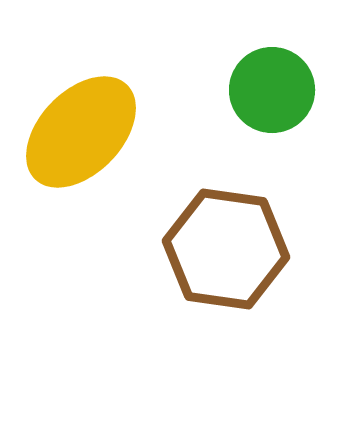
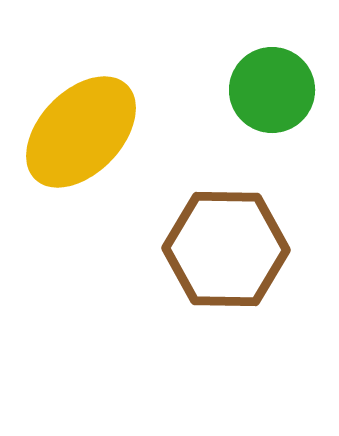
brown hexagon: rotated 7 degrees counterclockwise
